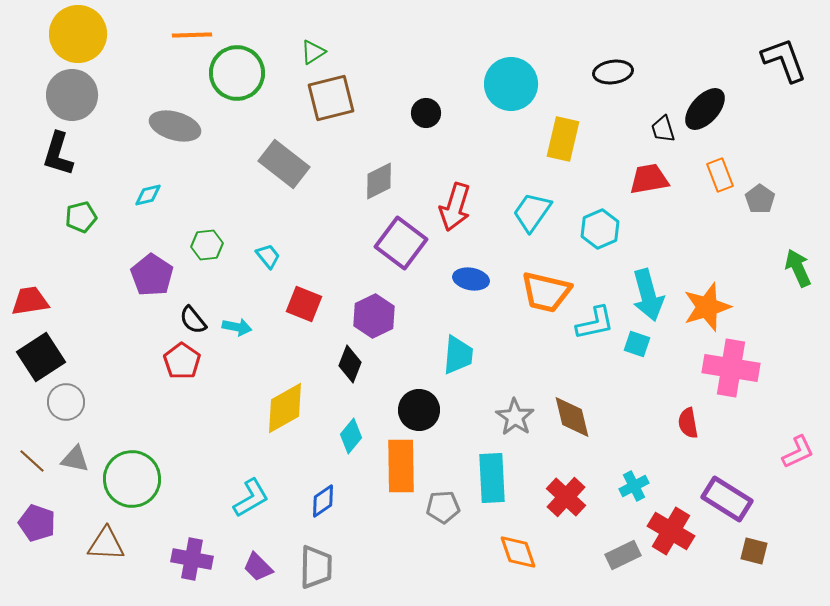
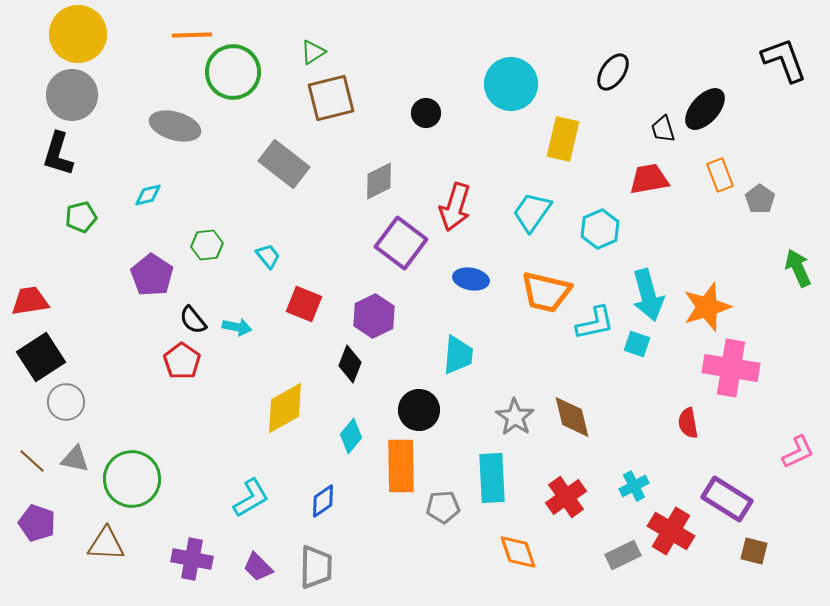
black ellipse at (613, 72): rotated 48 degrees counterclockwise
green circle at (237, 73): moved 4 px left, 1 px up
red cross at (566, 497): rotated 12 degrees clockwise
